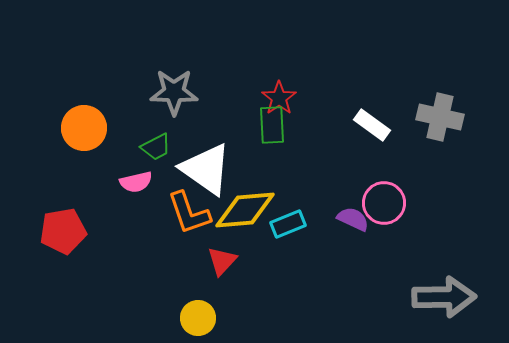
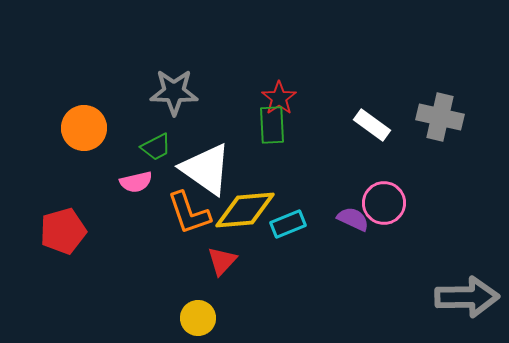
red pentagon: rotated 6 degrees counterclockwise
gray arrow: moved 23 px right
